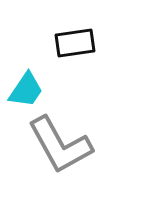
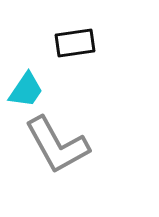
gray L-shape: moved 3 px left
